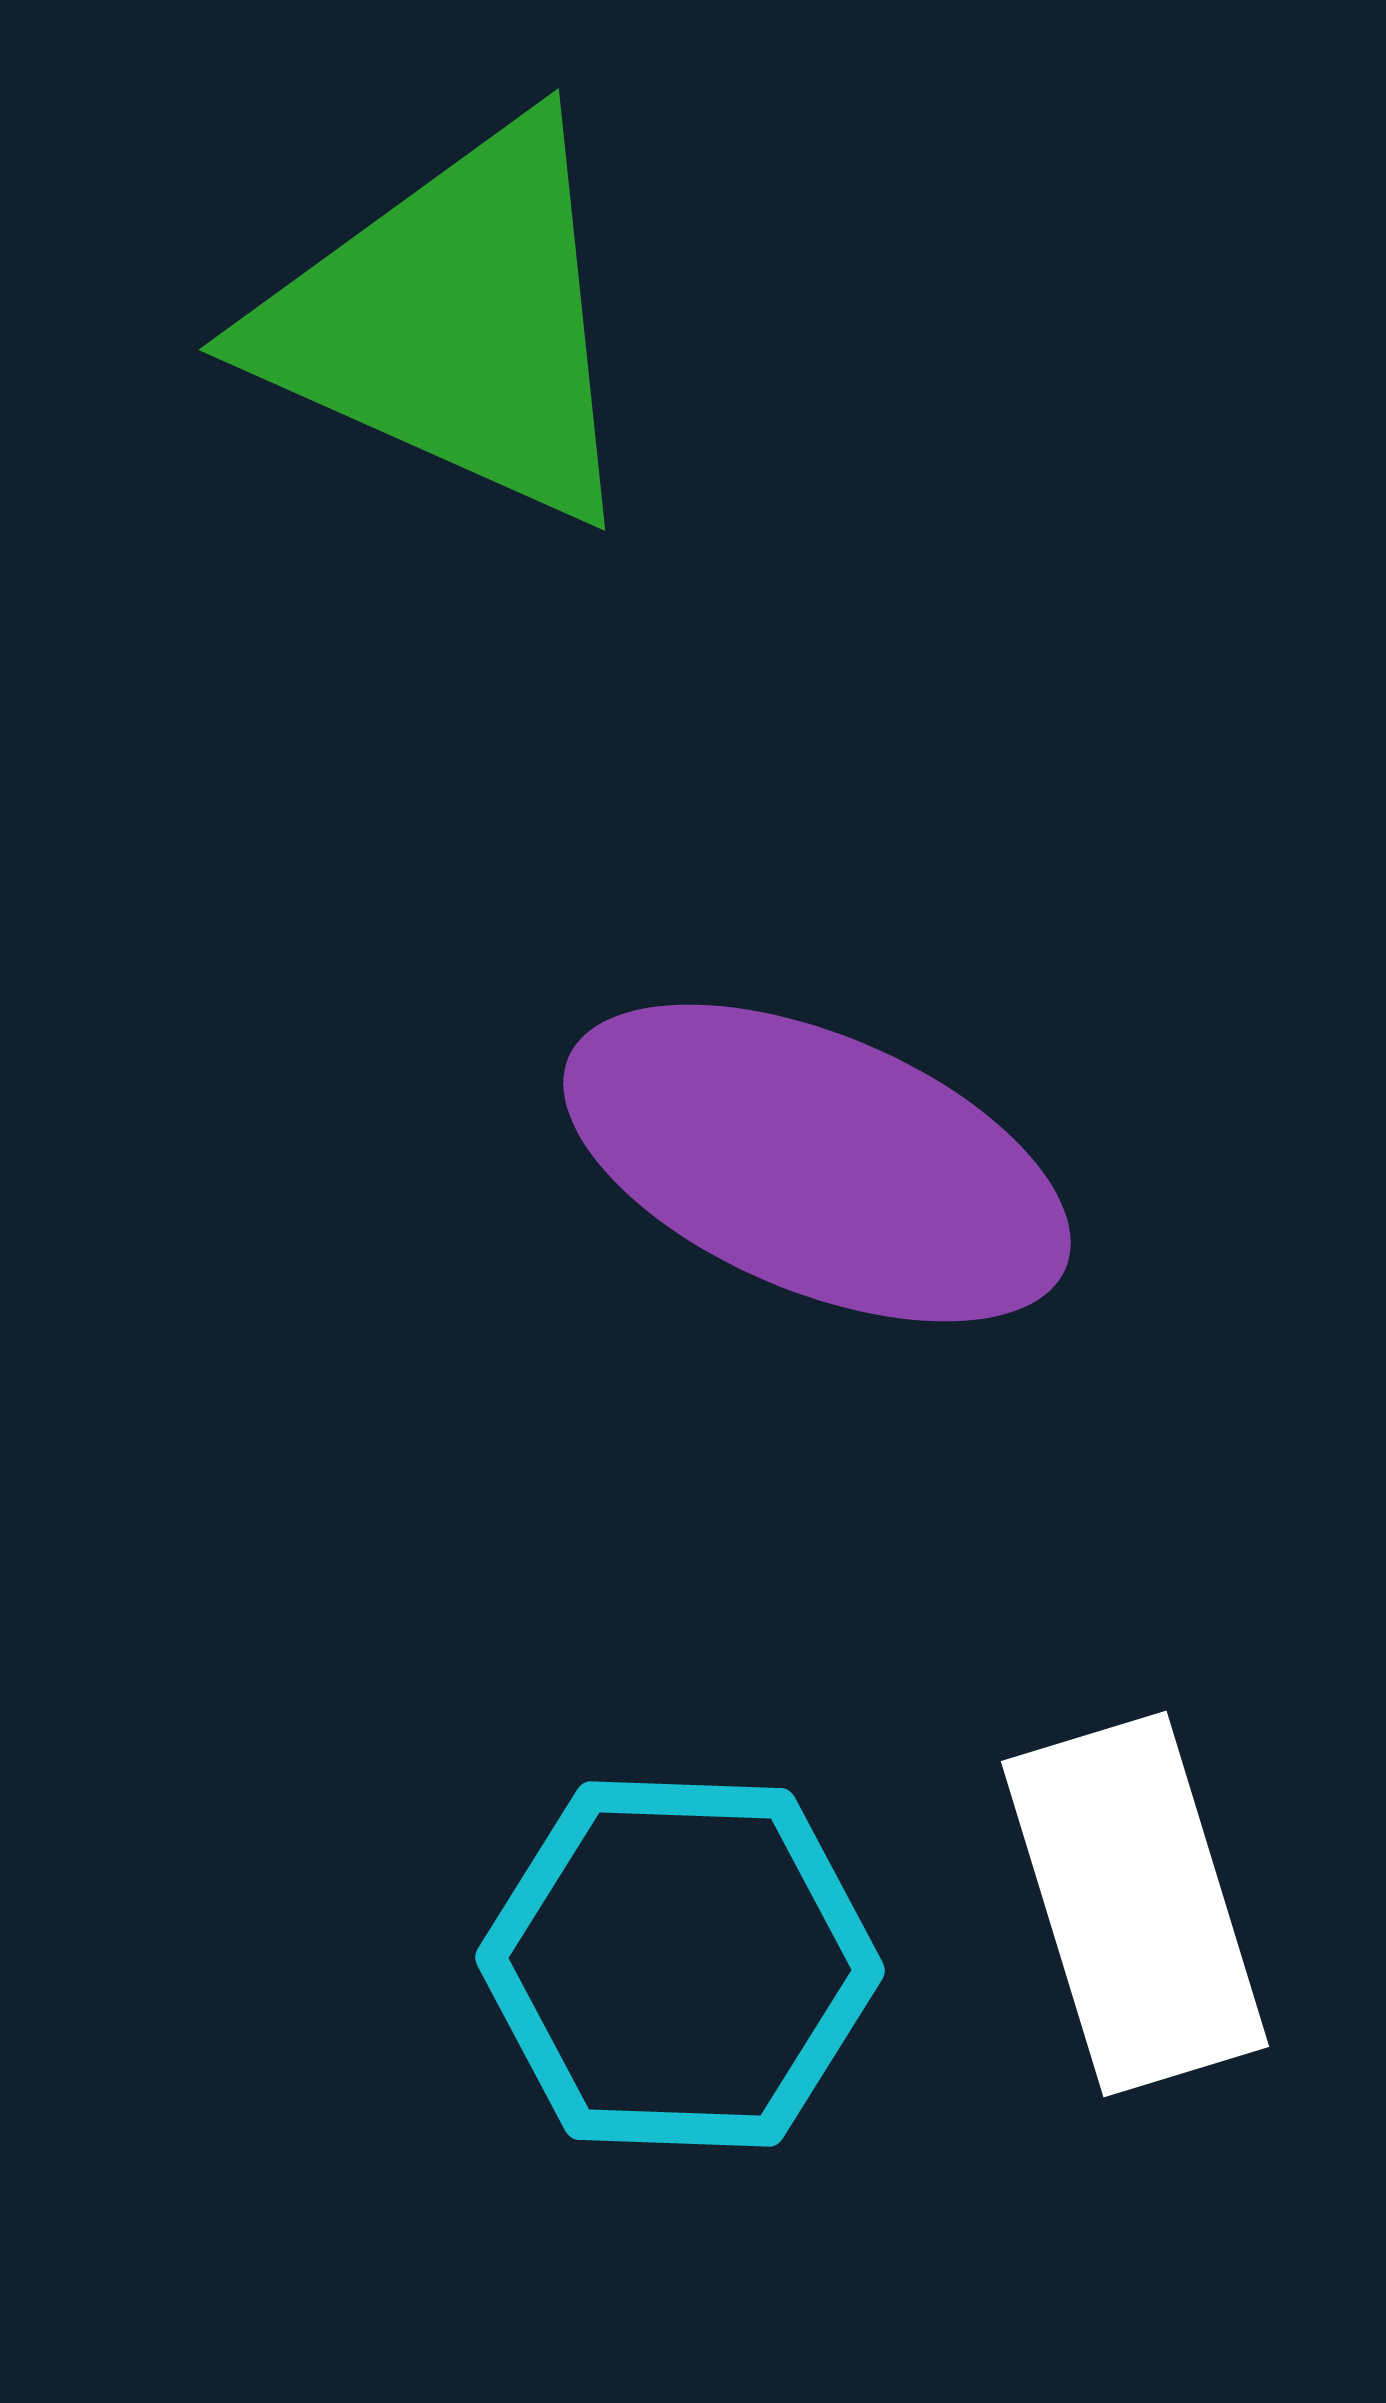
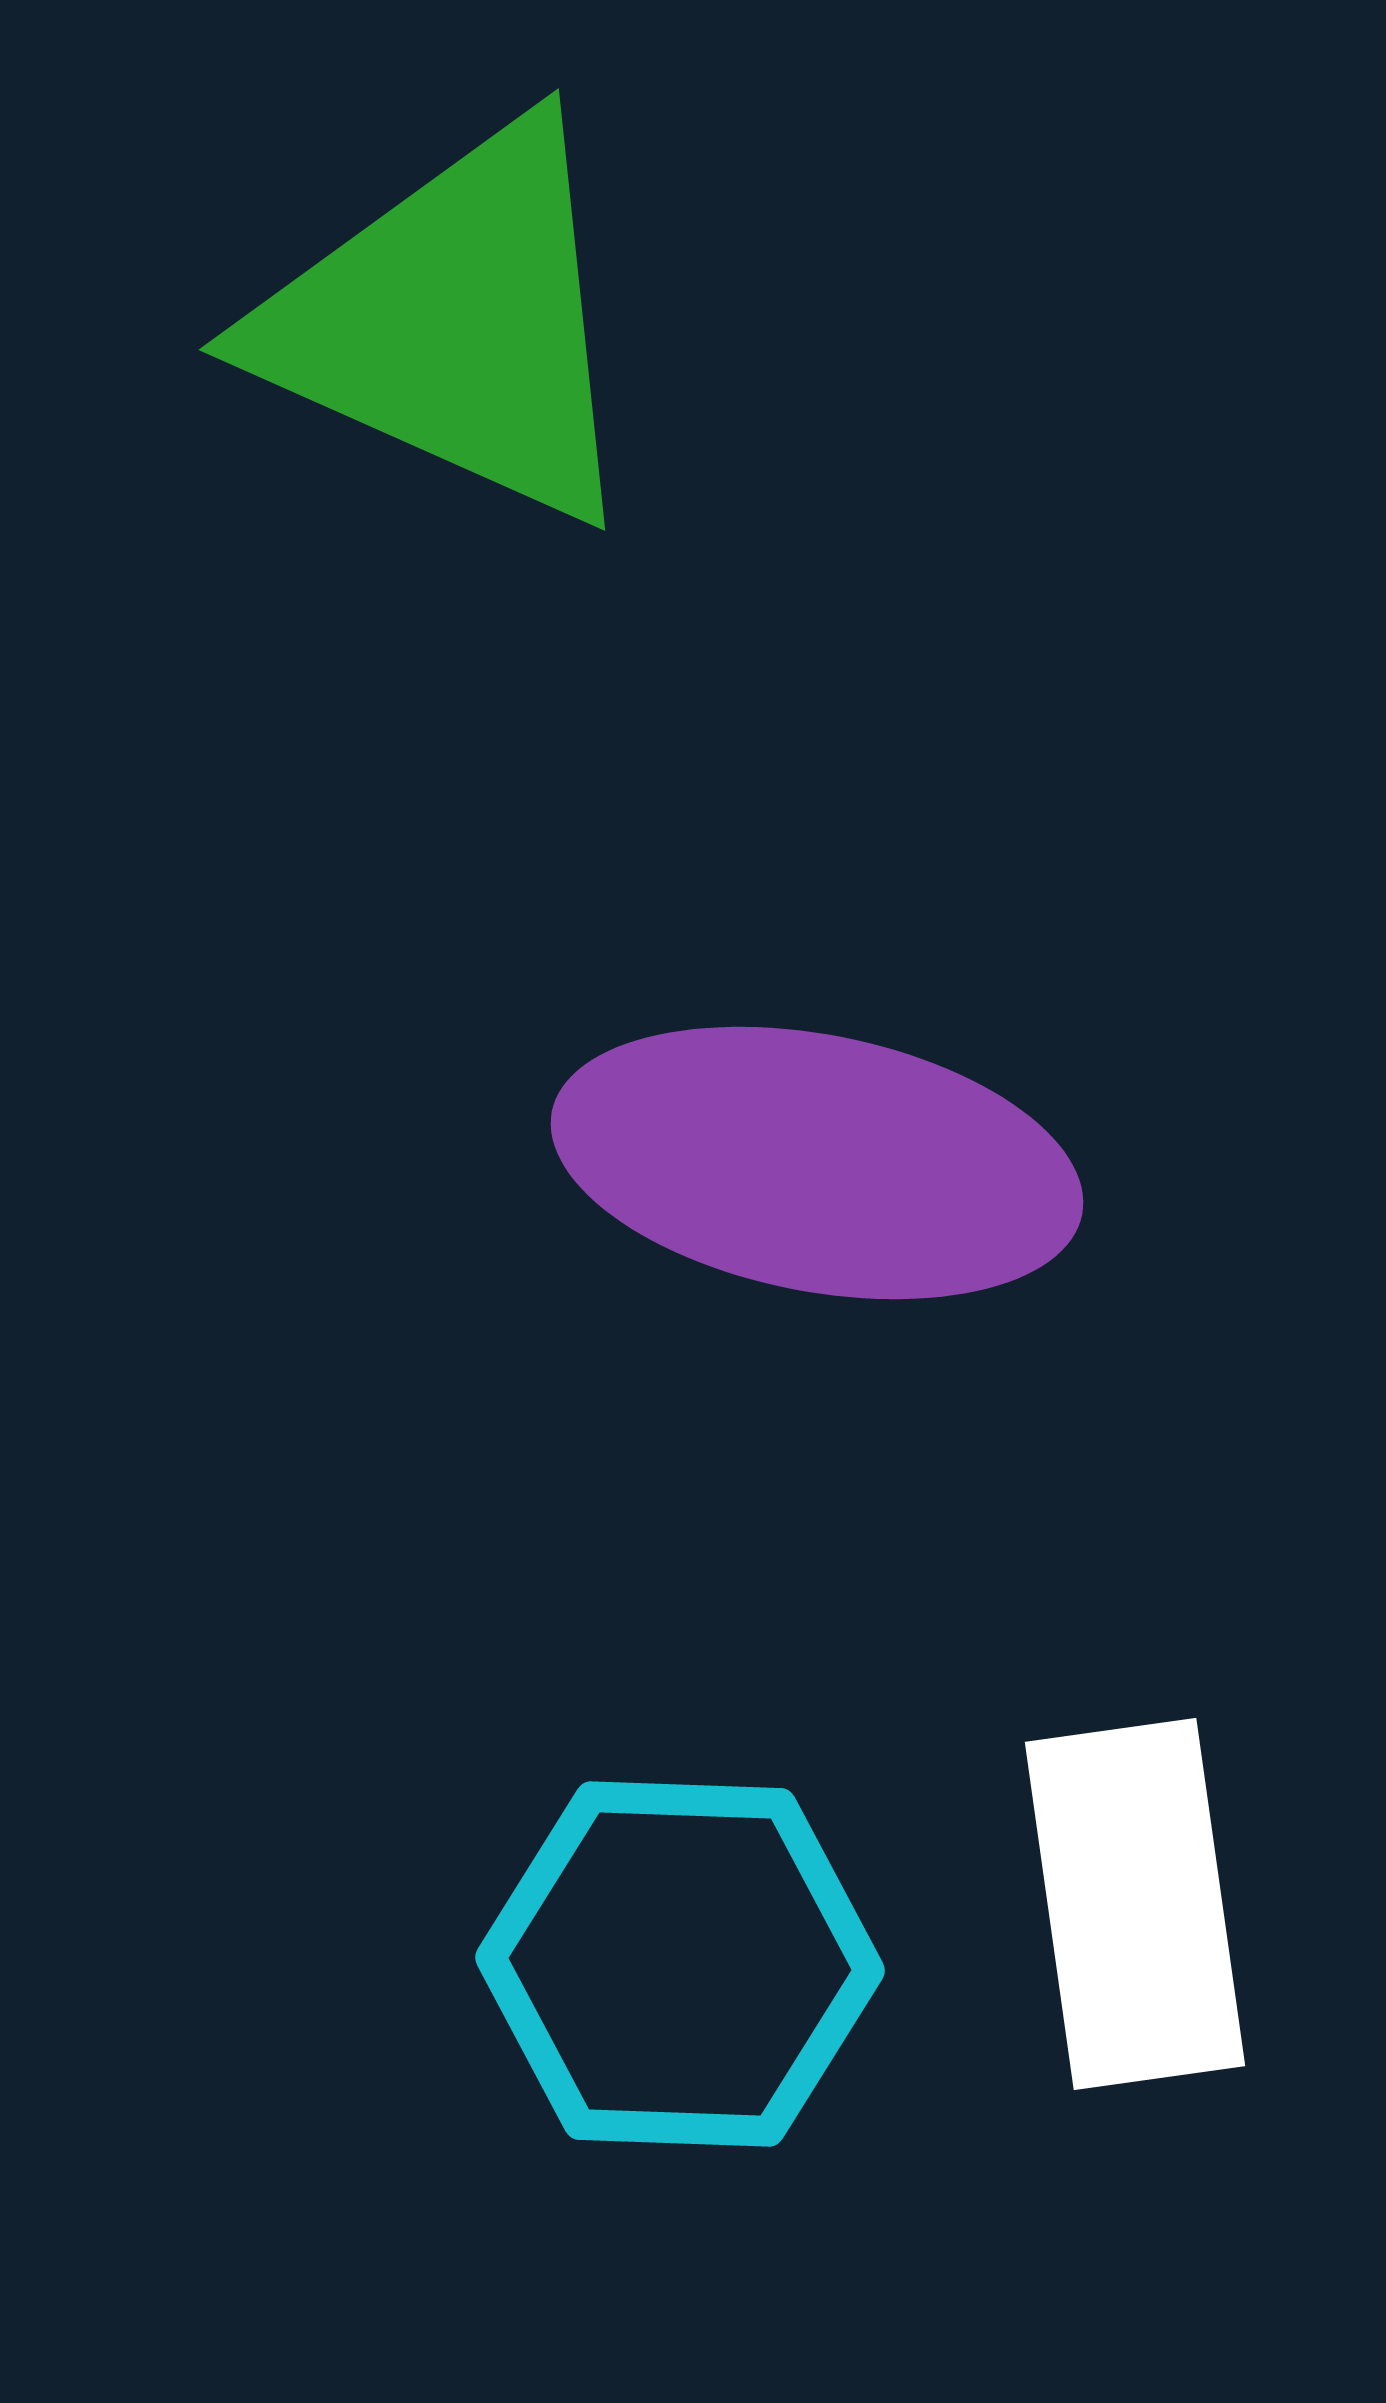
purple ellipse: rotated 12 degrees counterclockwise
white rectangle: rotated 9 degrees clockwise
